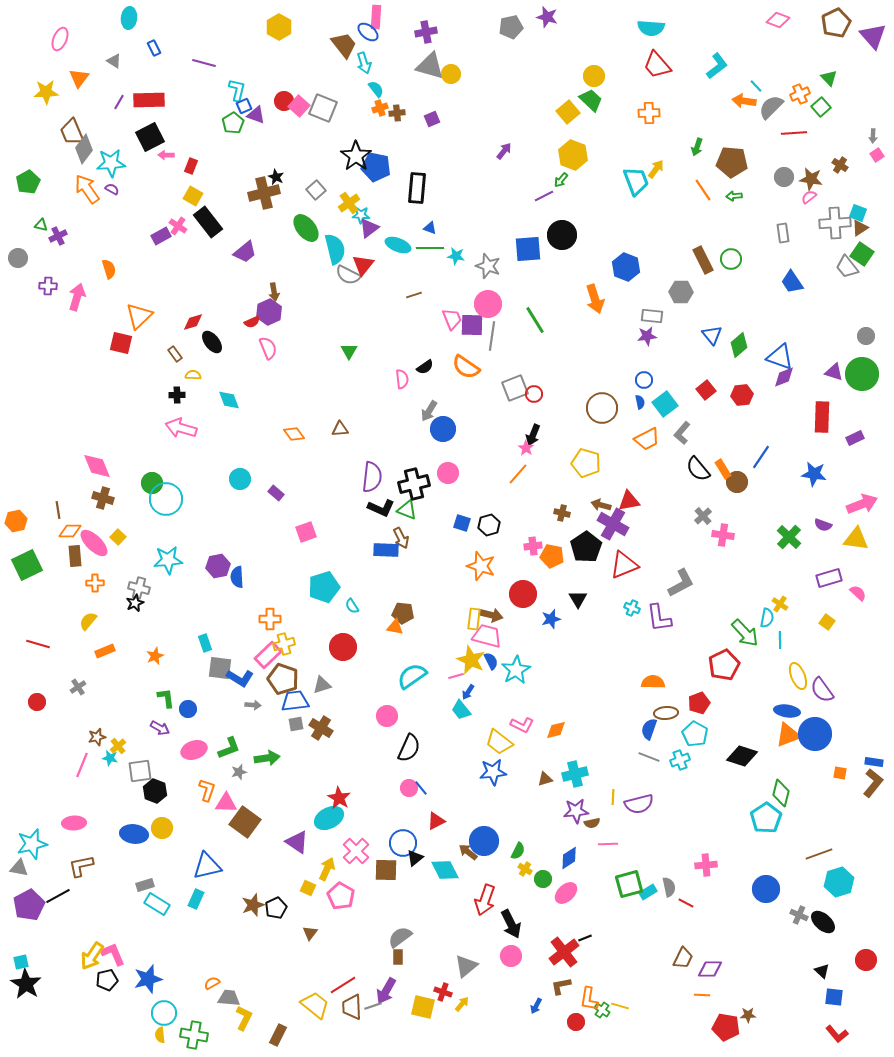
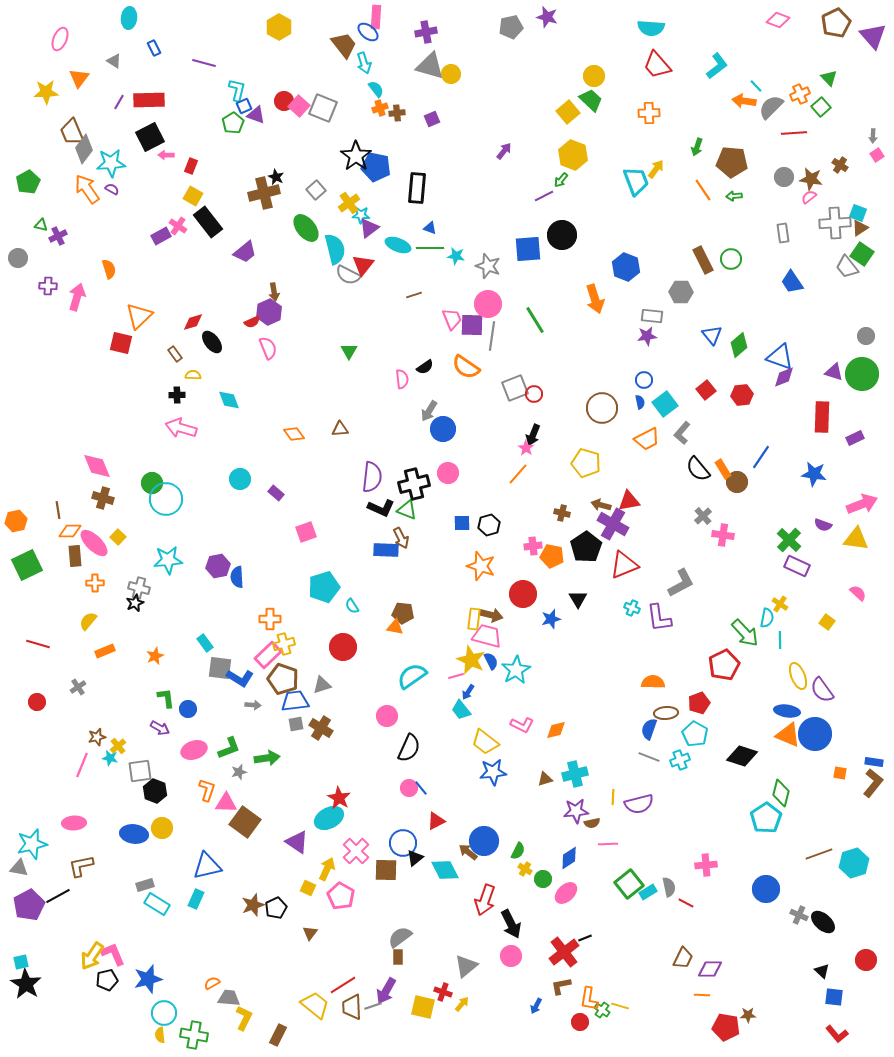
blue square at (462, 523): rotated 18 degrees counterclockwise
green cross at (789, 537): moved 3 px down
purple rectangle at (829, 578): moved 32 px left, 12 px up; rotated 40 degrees clockwise
cyan rectangle at (205, 643): rotated 18 degrees counterclockwise
orange triangle at (788, 735): rotated 44 degrees clockwise
yellow trapezoid at (499, 742): moved 14 px left
cyan hexagon at (839, 882): moved 15 px right, 19 px up
green square at (629, 884): rotated 24 degrees counterclockwise
red circle at (576, 1022): moved 4 px right
